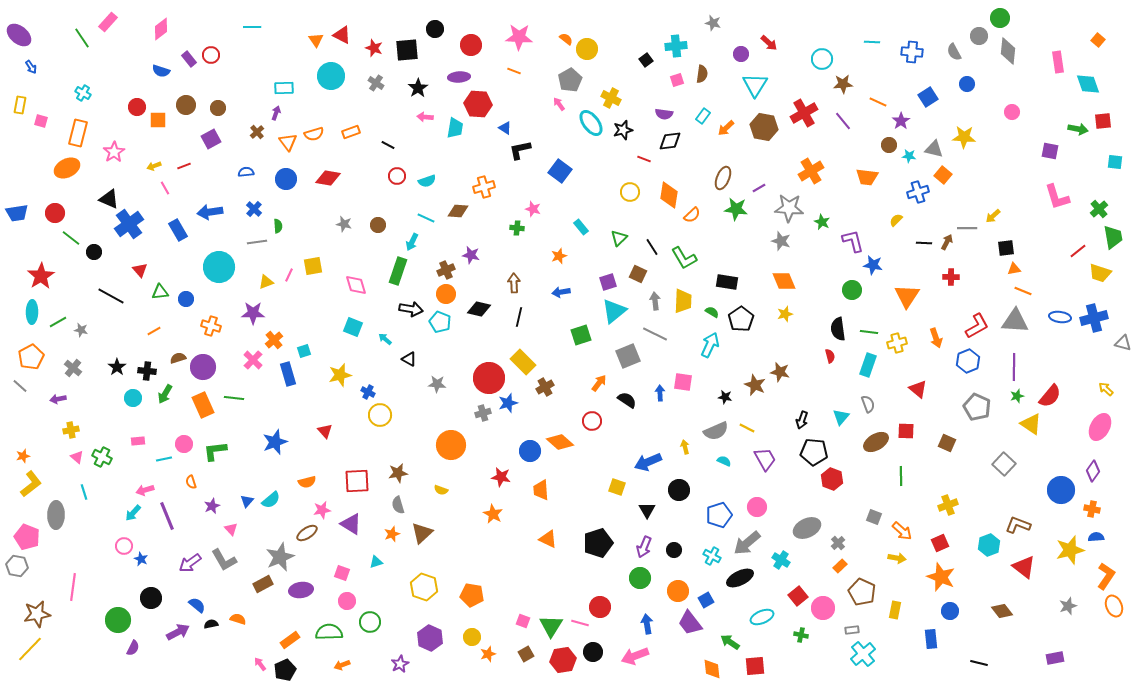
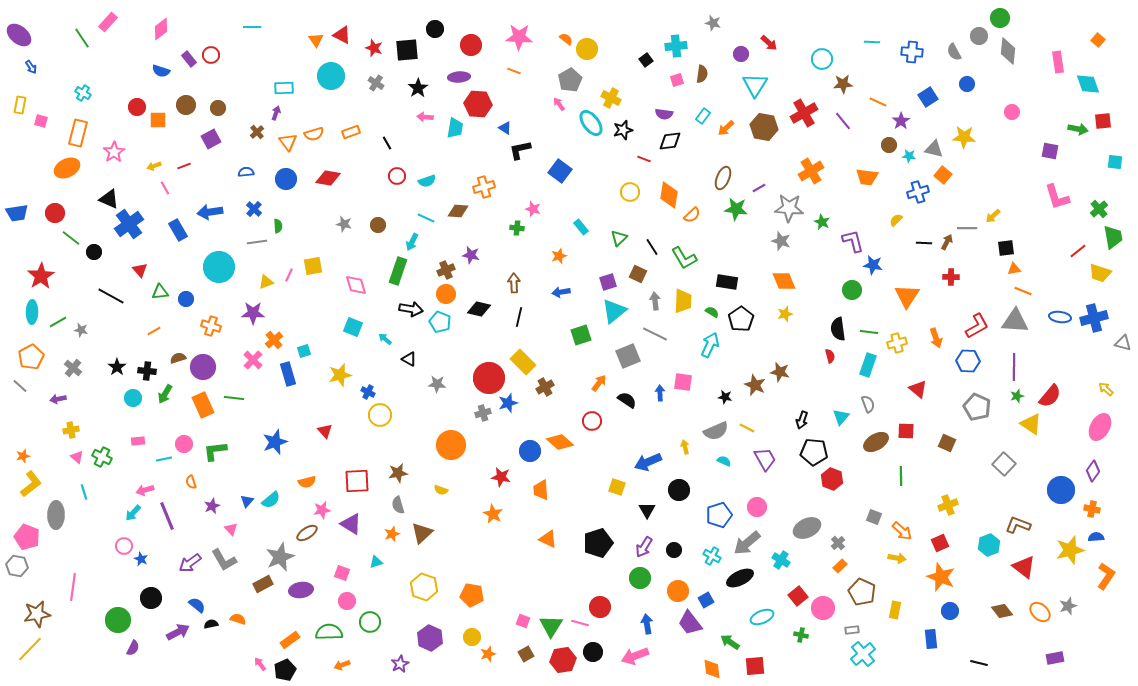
black line at (388, 145): moved 1 px left, 2 px up; rotated 32 degrees clockwise
blue hexagon at (968, 361): rotated 25 degrees clockwise
purple arrow at (644, 547): rotated 10 degrees clockwise
orange ellipse at (1114, 606): moved 74 px left, 6 px down; rotated 25 degrees counterclockwise
